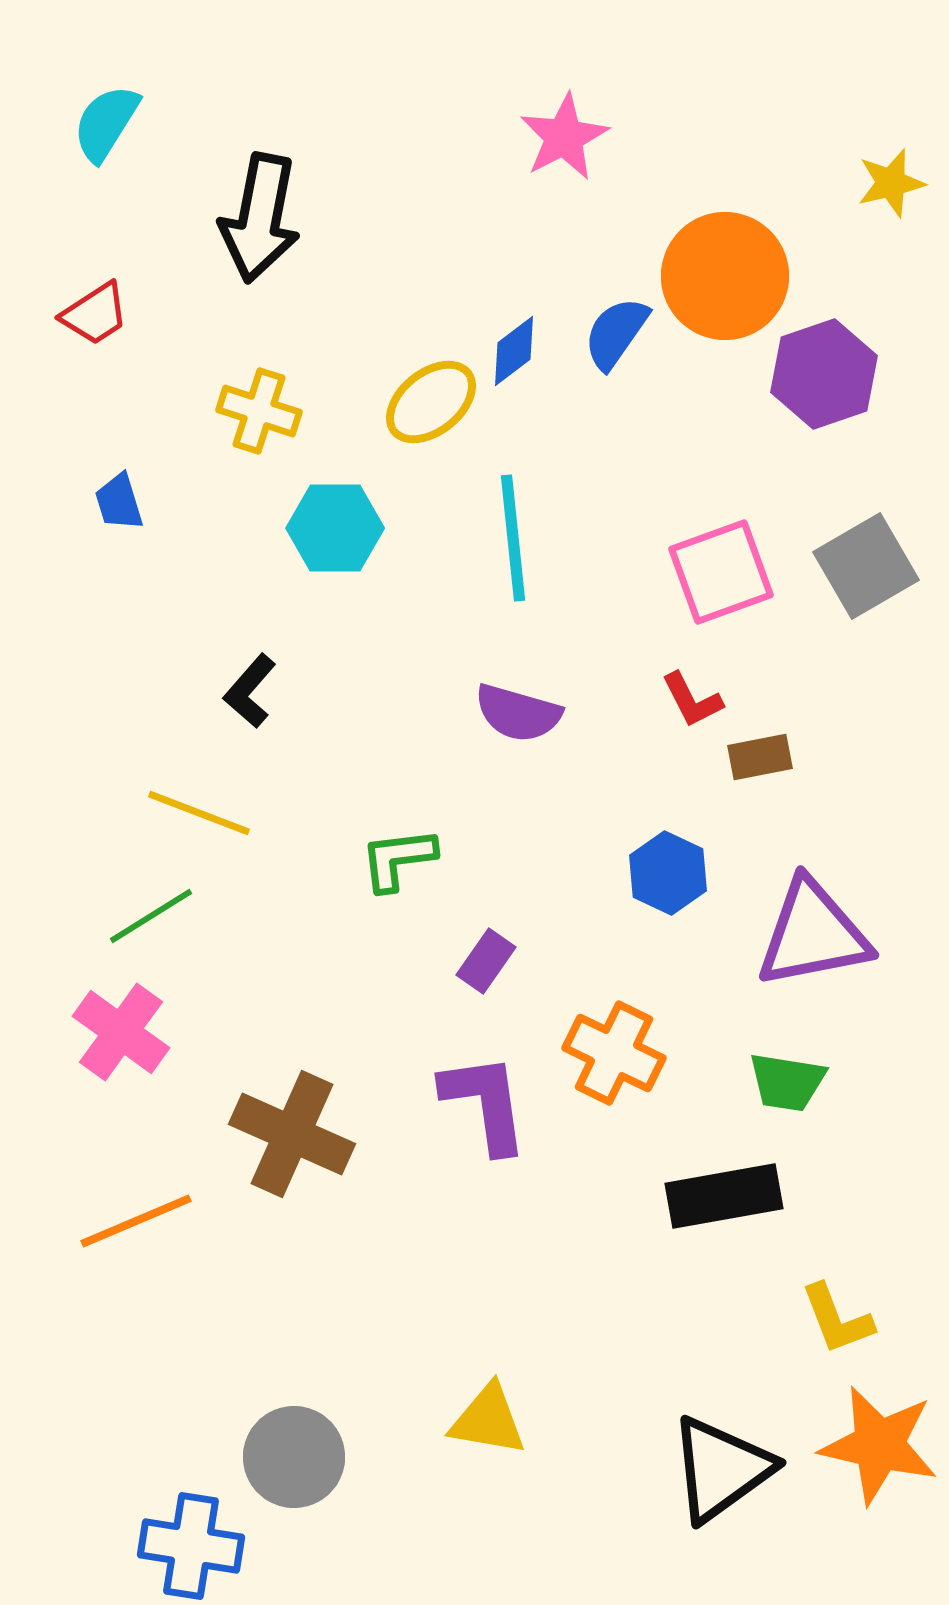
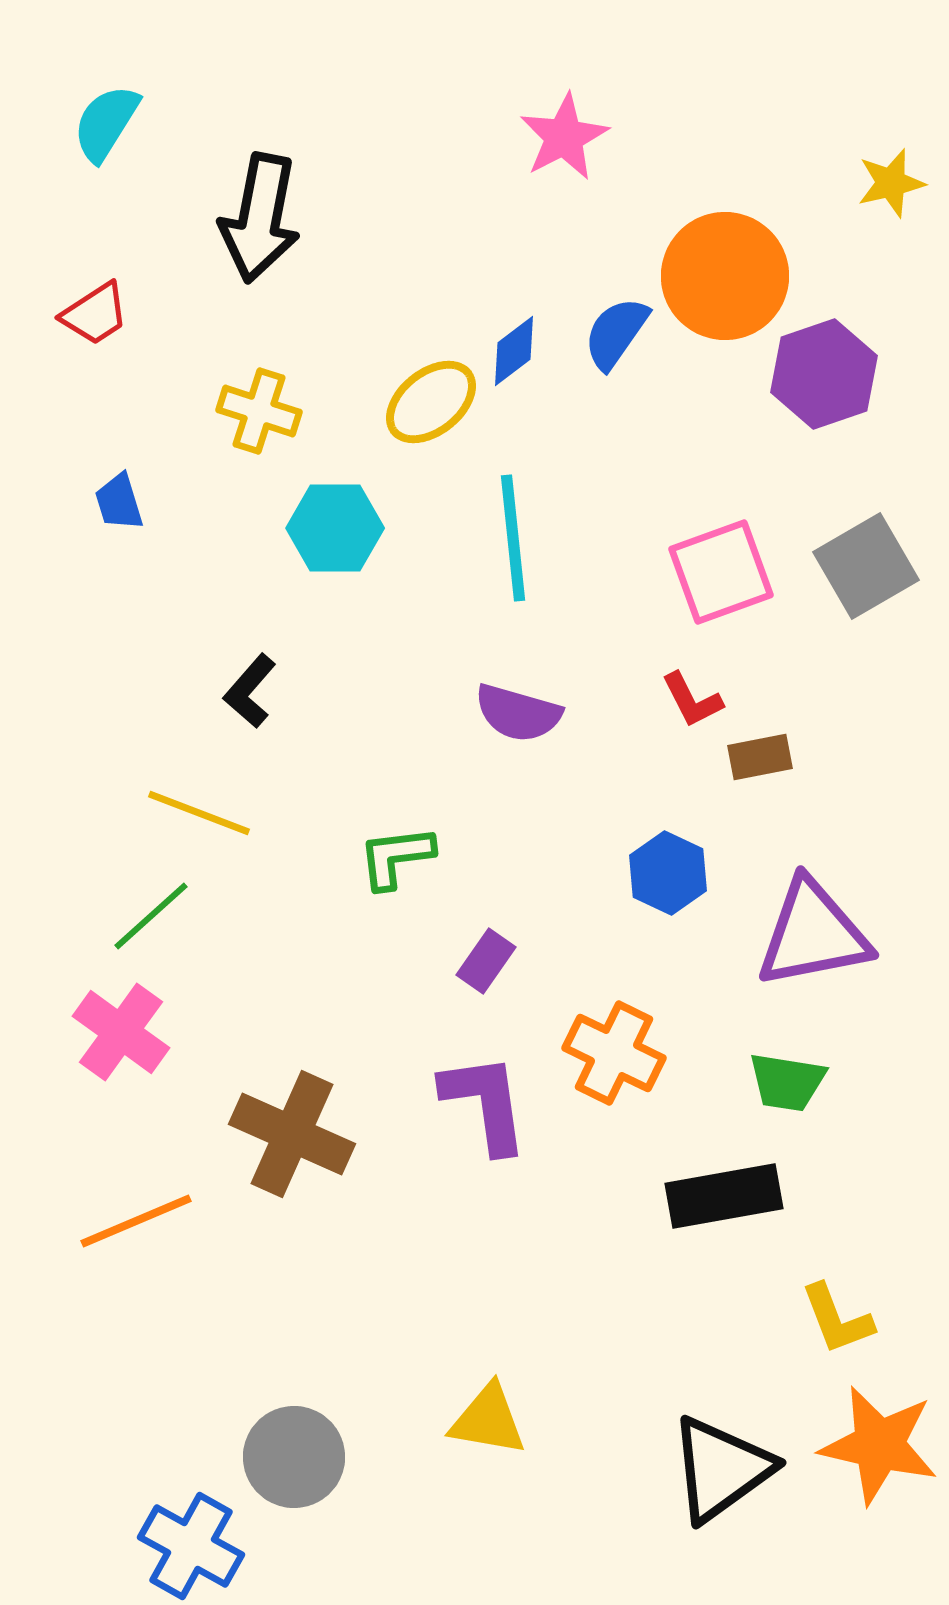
green L-shape: moved 2 px left, 2 px up
green line: rotated 10 degrees counterclockwise
blue cross: rotated 20 degrees clockwise
